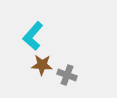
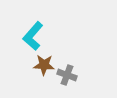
brown star: moved 2 px right
